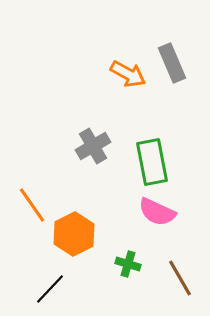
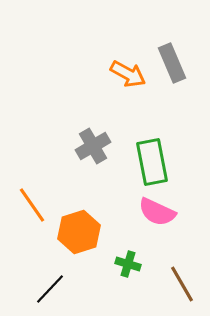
orange hexagon: moved 5 px right, 2 px up; rotated 9 degrees clockwise
brown line: moved 2 px right, 6 px down
